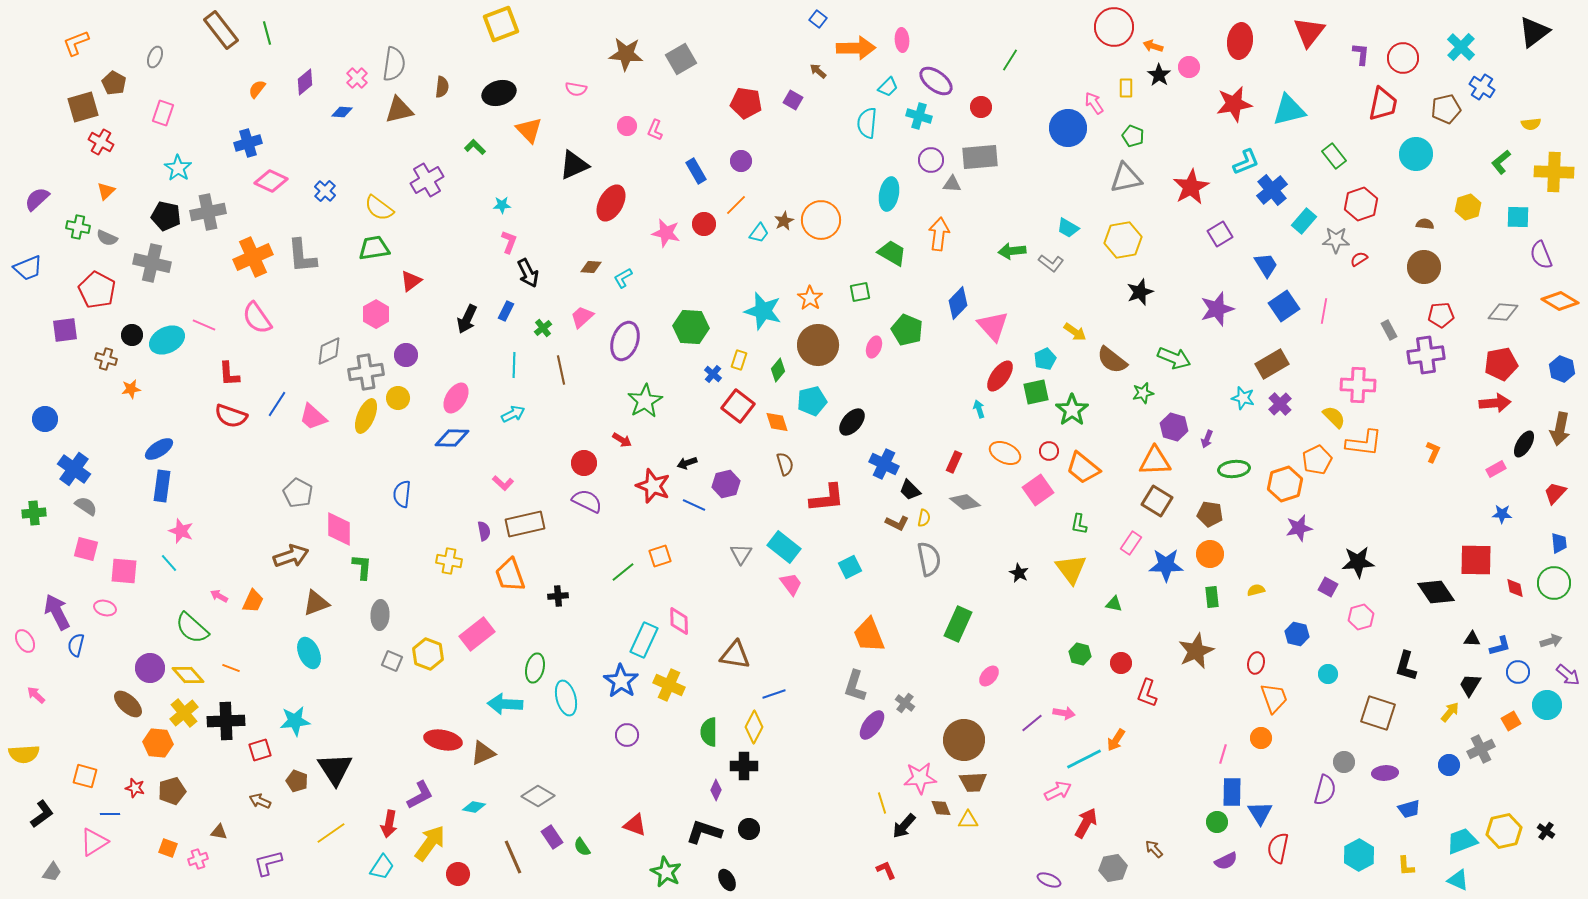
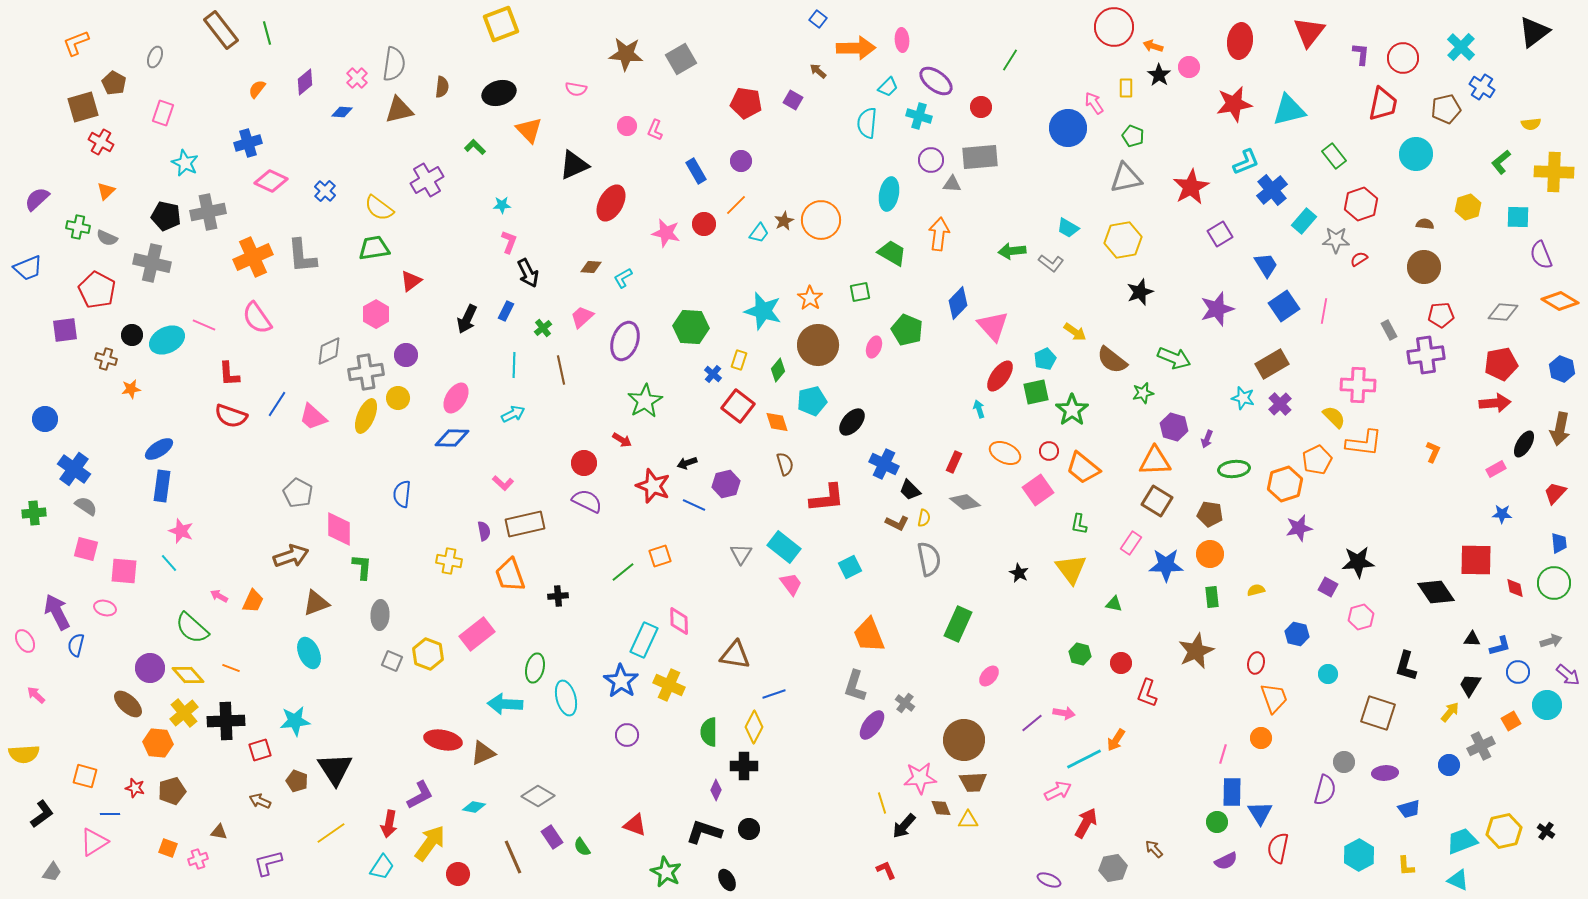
cyan star at (178, 168): moved 7 px right, 5 px up; rotated 8 degrees counterclockwise
gray cross at (1481, 749): moved 3 px up
